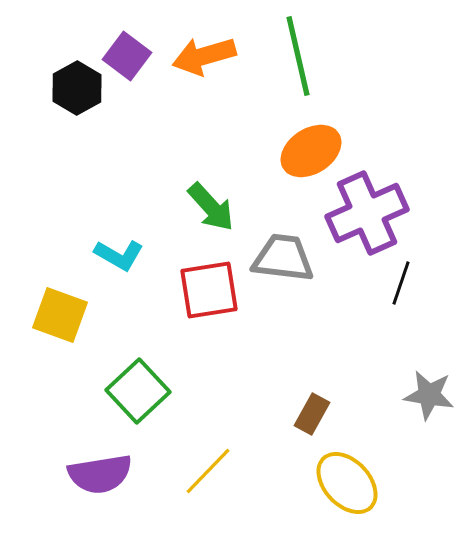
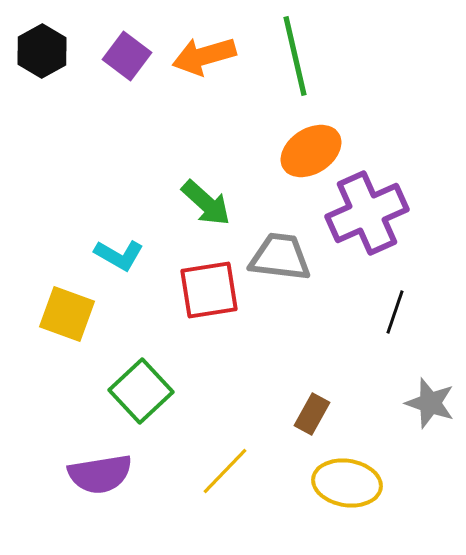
green line: moved 3 px left
black hexagon: moved 35 px left, 37 px up
green arrow: moved 5 px left, 4 px up; rotated 6 degrees counterclockwise
gray trapezoid: moved 3 px left, 1 px up
black line: moved 6 px left, 29 px down
yellow square: moved 7 px right, 1 px up
green square: moved 3 px right
gray star: moved 1 px right, 8 px down; rotated 9 degrees clockwise
yellow line: moved 17 px right
yellow ellipse: rotated 38 degrees counterclockwise
